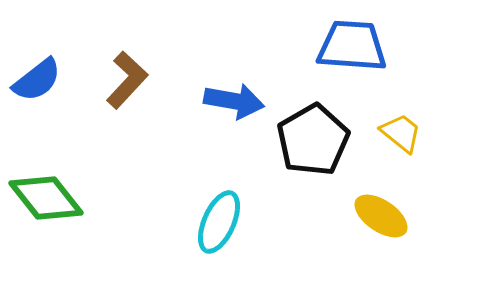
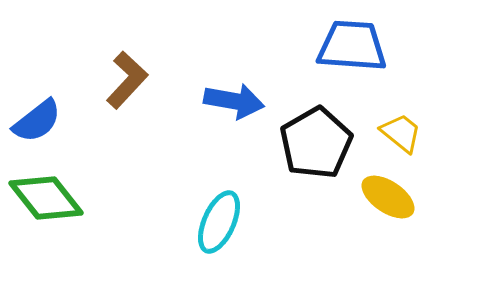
blue semicircle: moved 41 px down
black pentagon: moved 3 px right, 3 px down
yellow ellipse: moved 7 px right, 19 px up
